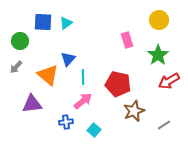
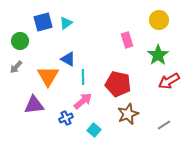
blue square: rotated 18 degrees counterclockwise
blue triangle: rotated 42 degrees counterclockwise
orange triangle: moved 1 px down; rotated 20 degrees clockwise
purple triangle: moved 2 px right, 1 px down
brown star: moved 6 px left, 3 px down
blue cross: moved 4 px up; rotated 16 degrees counterclockwise
